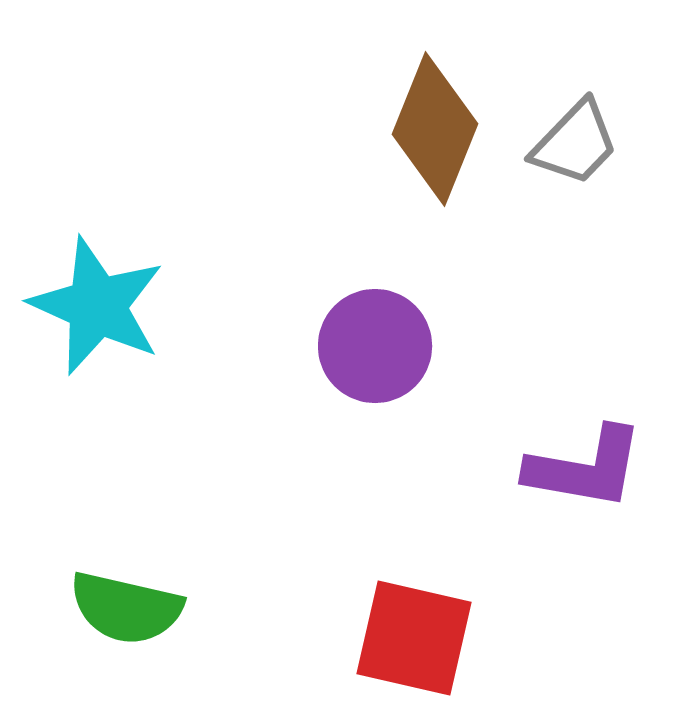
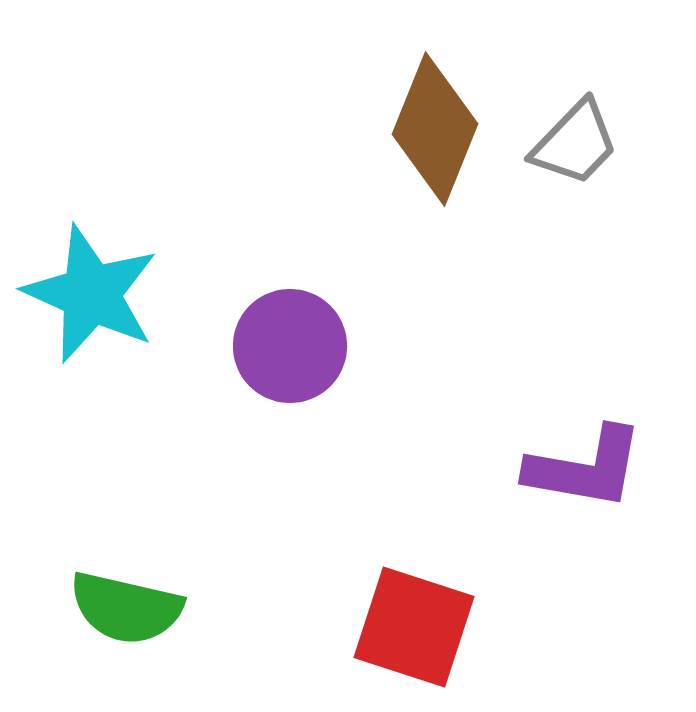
cyan star: moved 6 px left, 12 px up
purple circle: moved 85 px left
red square: moved 11 px up; rotated 5 degrees clockwise
